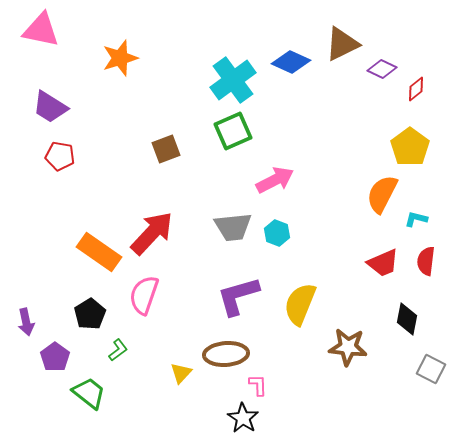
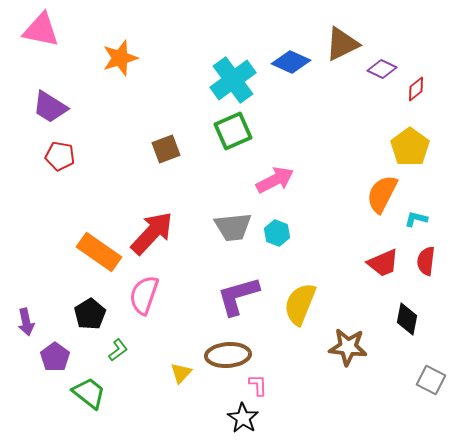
brown ellipse: moved 2 px right, 1 px down
gray square: moved 11 px down
